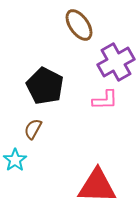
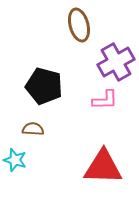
brown ellipse: rotated 20 degrees clockwise
black pentagon: moved 1 px left; rotated 12 degrees counterclockwise
brown semicircle: rotated 65 degrees clockwise
cyan star: rotated 20 degrees counterclockwise
red triangle: moved 6 px right, 19 px up
